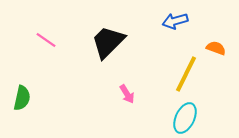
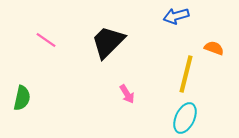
blue arrow: moved 1 px right, 5 px up
orange semicircle: moved 2 px left
yellow line: rotated 12 degrees counterclockwise
